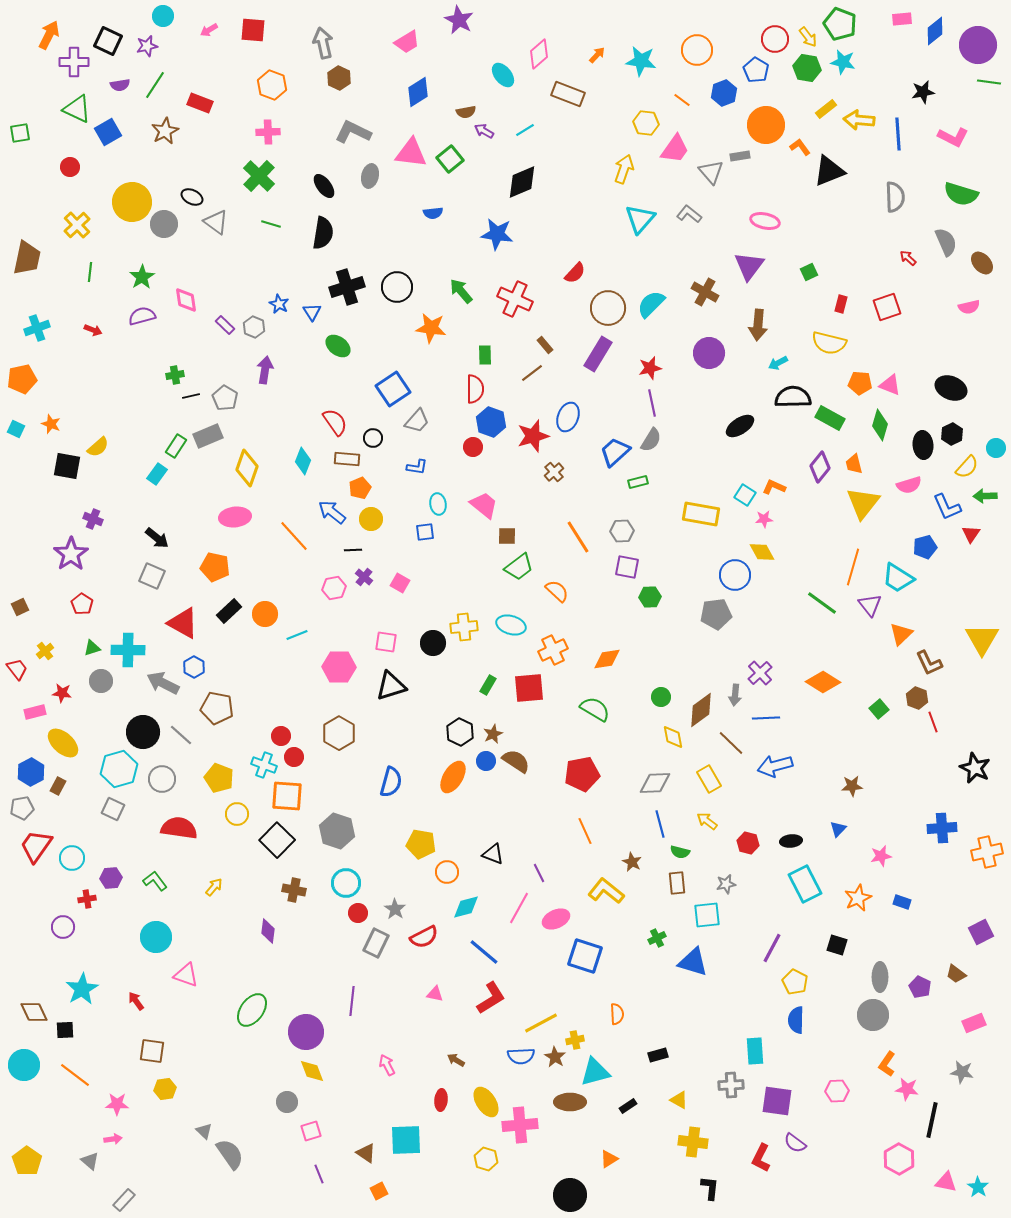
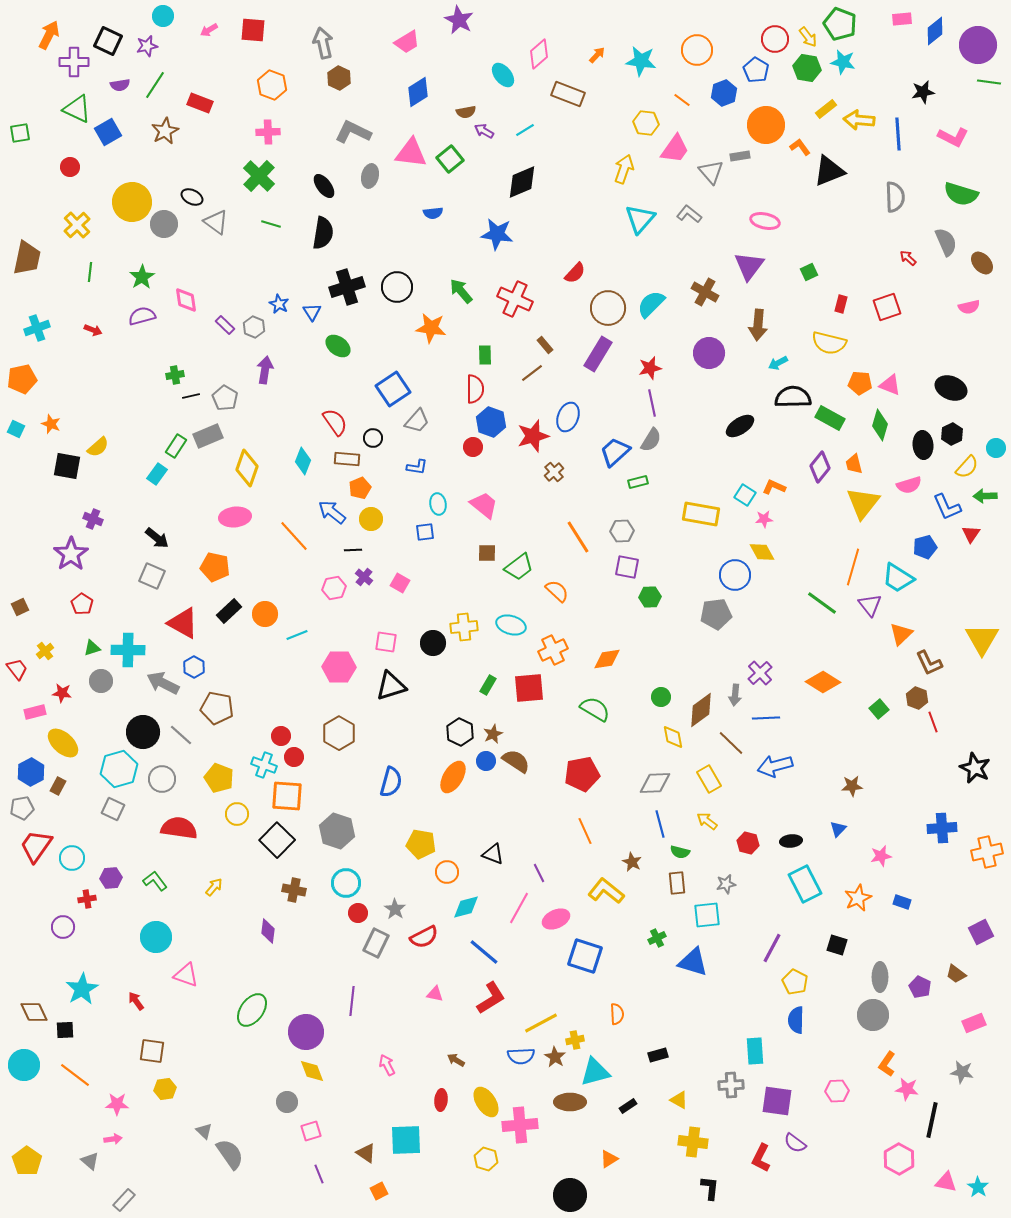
brown square at (507, 536): moved 20 px left, 17 px down
